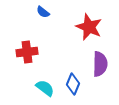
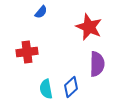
blue semicircle: moved 2 px left; rotated 88 degrees counterclockwise
purple semicircle: moved 3 px left
blue diamond: moved 2 px left, 3 px down; rotated 25 degrees clockwise
cyan semicircle: moved 1 px right, 1 px down; rotated 138 degrees counterclockwise
